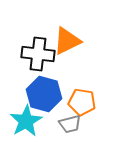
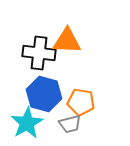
orange triangle: rotated 28 degrees clockwise
black cross: moved 1 px right, 1 px up
orange pentagon: moved 1 px left
cyan star: moved 1 px right, 2 px down
